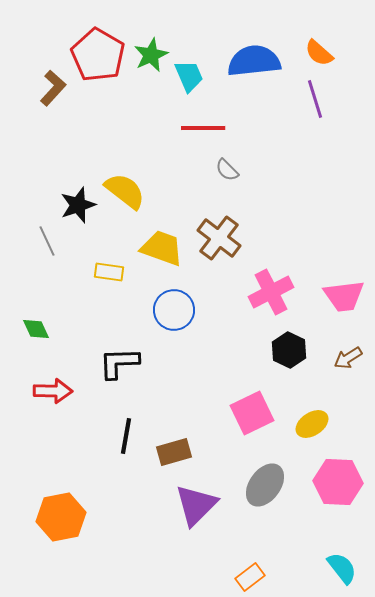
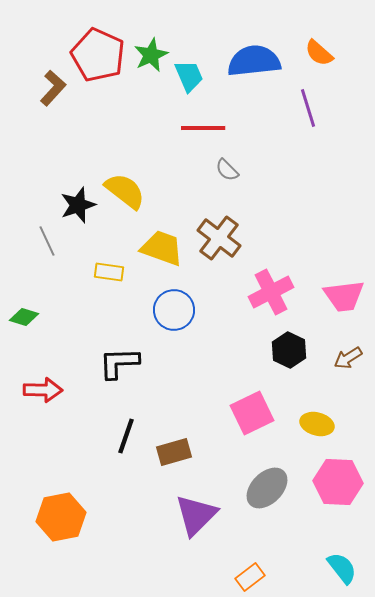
red pentagon: rotated 6 degrees counterclockwise
purple line: moved 7 px left, 9 px down
green diamond: moved 12 px left, 12 px up; rotated 48 degrees counterclockwise
red arrow: moved 10 px left, 1 px up
yellow ellipse: moved 5 px right; rotated 48 degrees clockwise
black line: rotated 9 degrees clockwise
gray ellipse: moved 2 px right, 3 px down; rotated 9 degrees clockwise
purple triangle: moved 10 px down
